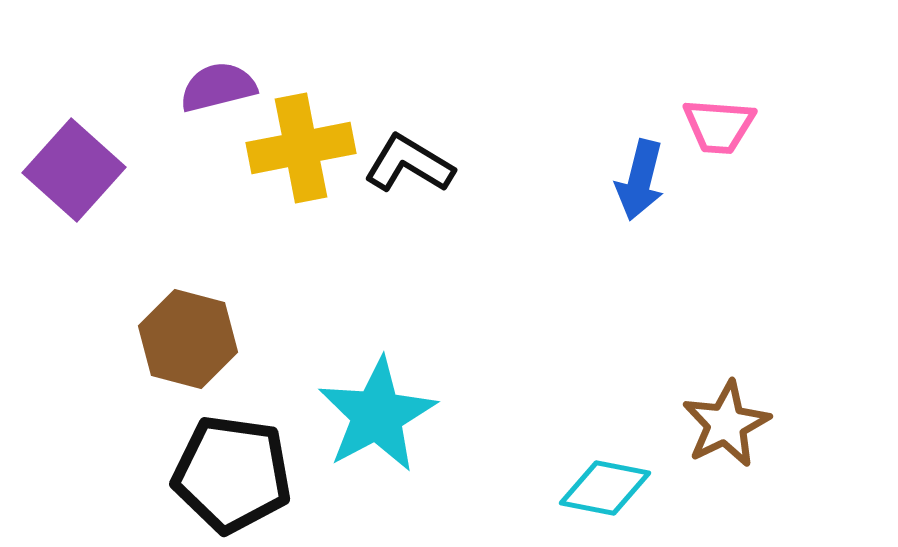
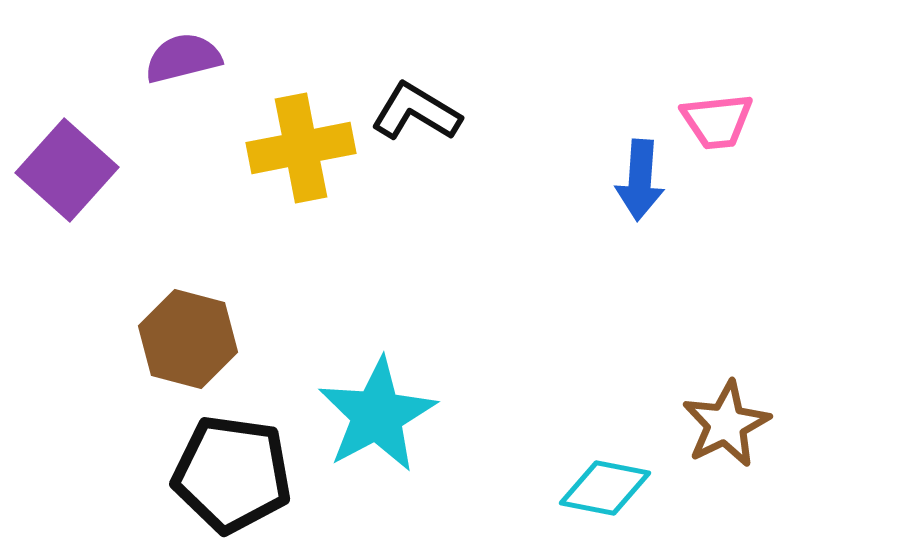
purple semicircle: moved 35 px left, 29 px up
pink trapezoid: moved 2 px left, 5 px up; rotated 10 degrees counterclockwise
black L-shape: moved 7 px right, 52 px up
purple square: moved 7 px left
blue arrow: rotated 10 degrees counterclockwise
